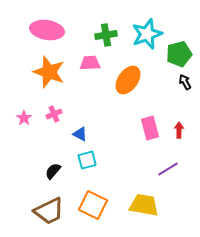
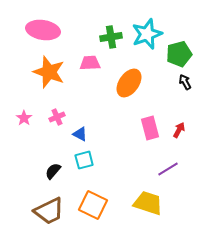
pink ellipse: moved 4 px left
green cross: moved 5 px right, 2 px down
orange ellipse: moved 1 px right, 3 px down
pink cross: moved 3 px right, 3 px down
red arrow: rotated 28 degrees clockwise
cyan square: moved 3 px left
yellow trapezoid: moved 4 px right, 2 px up; rotated 8 degrees clockwise
